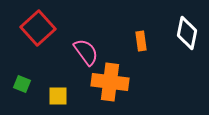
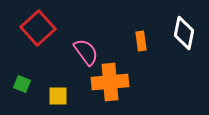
white diamond: moved 3 px left
orange cross: rotated 12 degrees counterclockwise
